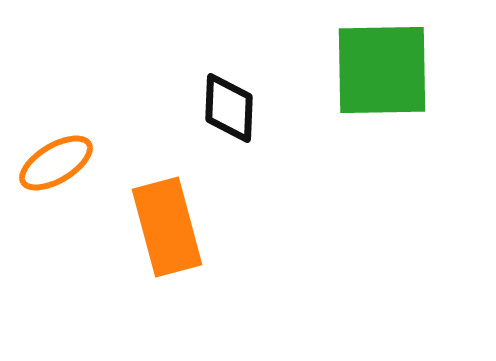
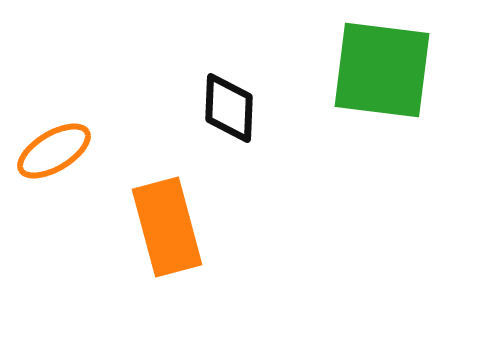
green square: rotated 8 degrees clockwise
orange ellipse: moved 2 px left, 12 px up
